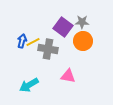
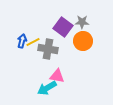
pink triangle: moved 11 px left
cyan arrow: moved 18 px right, 3 px down
